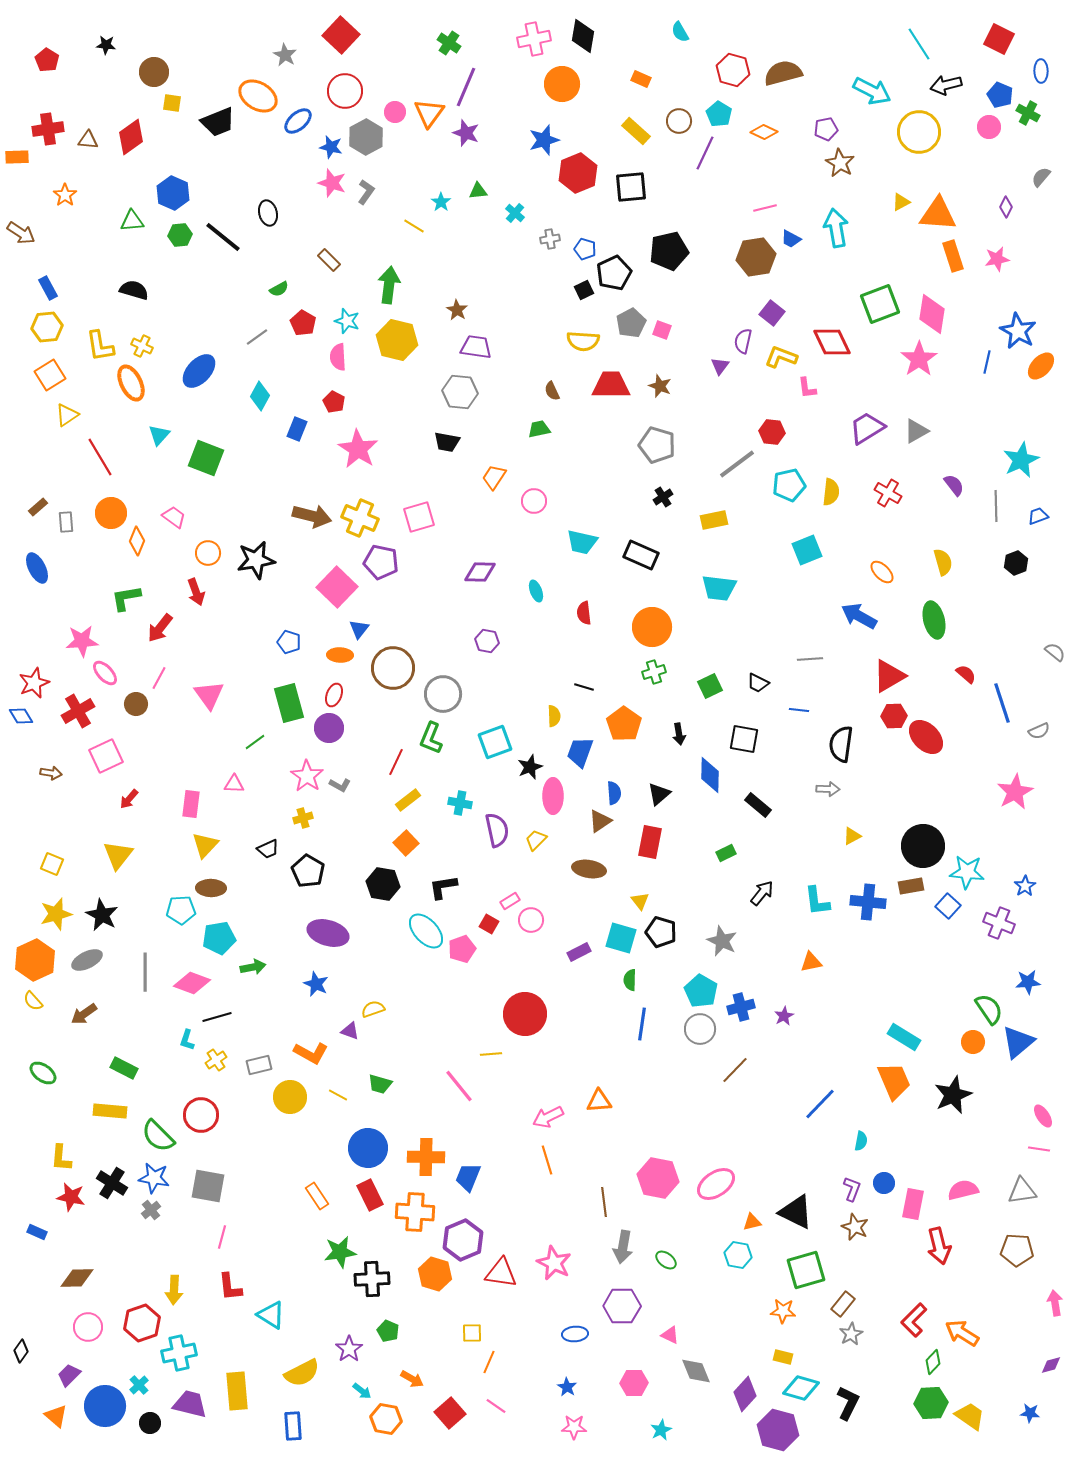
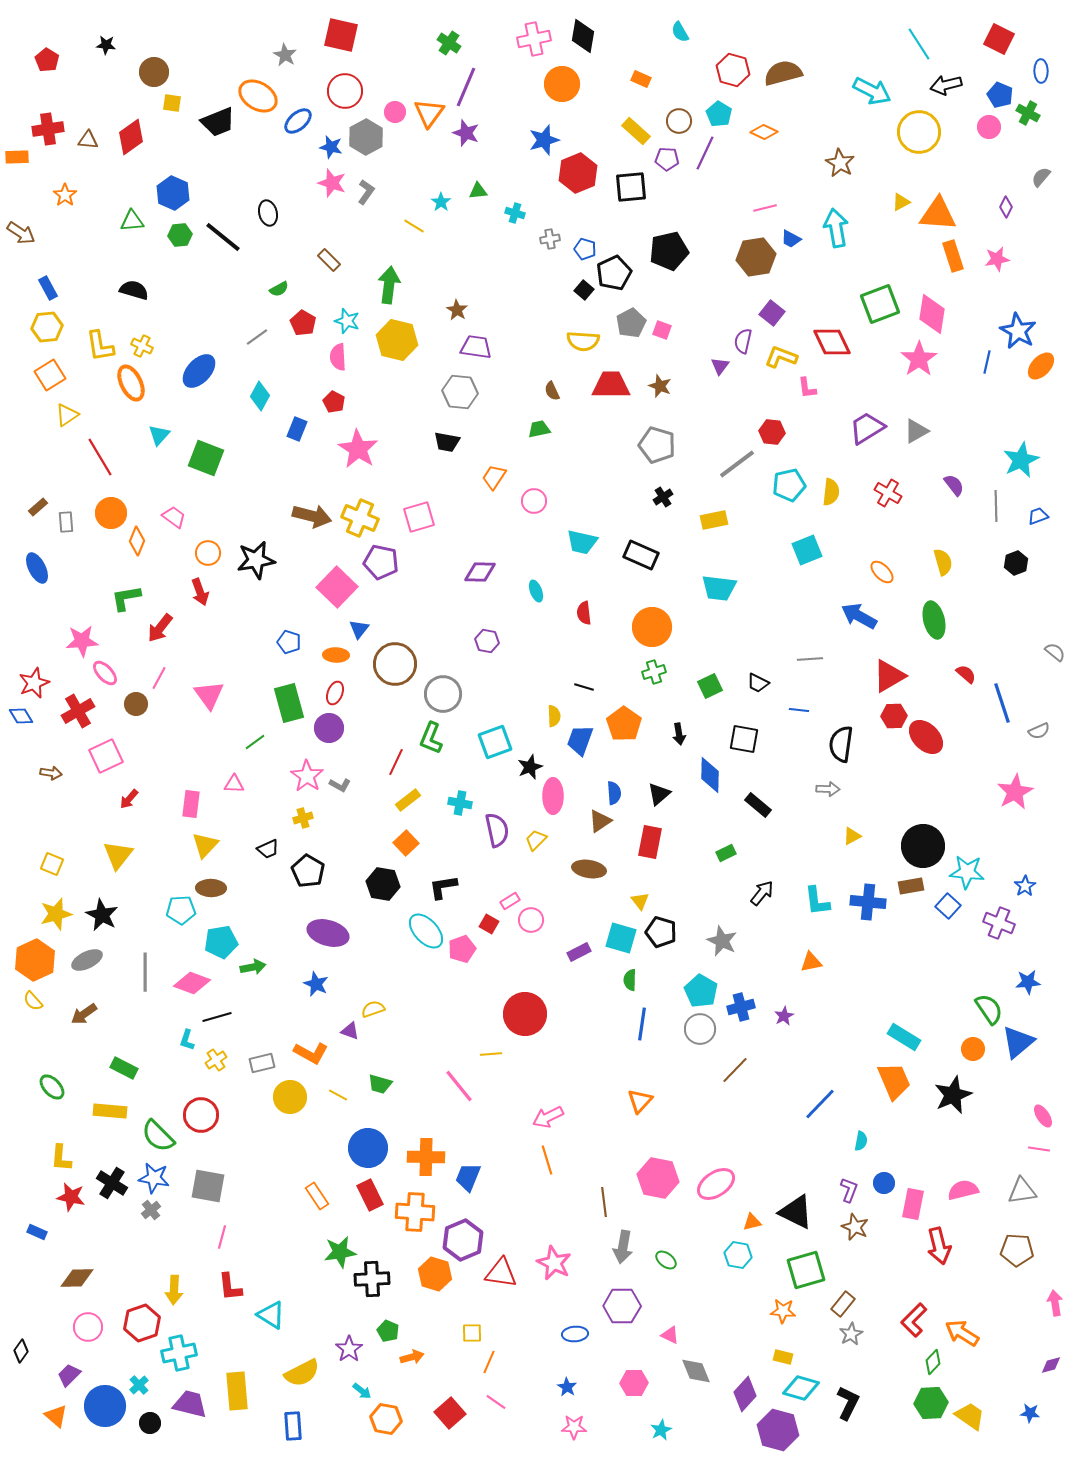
red square at (341, 35): rotated 30 degrees counterclockwise
purple pentagon at (826, 129): moved 159 px left, 30 px down; rotated 15 degrees clockwise
cyan cross at (515, 213): rotated 24 degrees counterclockwise
black square at (584, 290): rotated 24 degrees counterclockwise
red arrow at (196, 592): moved 4 px right
orange ellipse at (340, 655): moved 4 px left
brown circle at (393, 668): moved 2 px right, 4 px up
red ellipse at (334, 695): moved 1 px right, 2 px up
blue trapezoid at (580, 752): moved 12 px up
cyan pentagon at (219, 938): moved 2 px right, 4 px down
orange circle at (973, 1042): moved 7 px down
gray rectangle at (259, 1065): moved 3 px right, 2 px up
green ellipse at (43, 1073): moved 9 px right, 14 px down; rotated 12 degrees clockwise
orange triangle at (599, 1101): moved 41 px right; rotated 44 degrees counterclockwise
purple L-shape at (852, 1189): moved 3 px left, 1 px down
orange arrow at (412, 1379): moved 22 px up; rotated 45 degrees counterclockwise
pink line at (496, 1406): moved 4 px up
